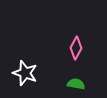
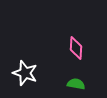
pink diamond: rotated 25 degrees counterclockwise
